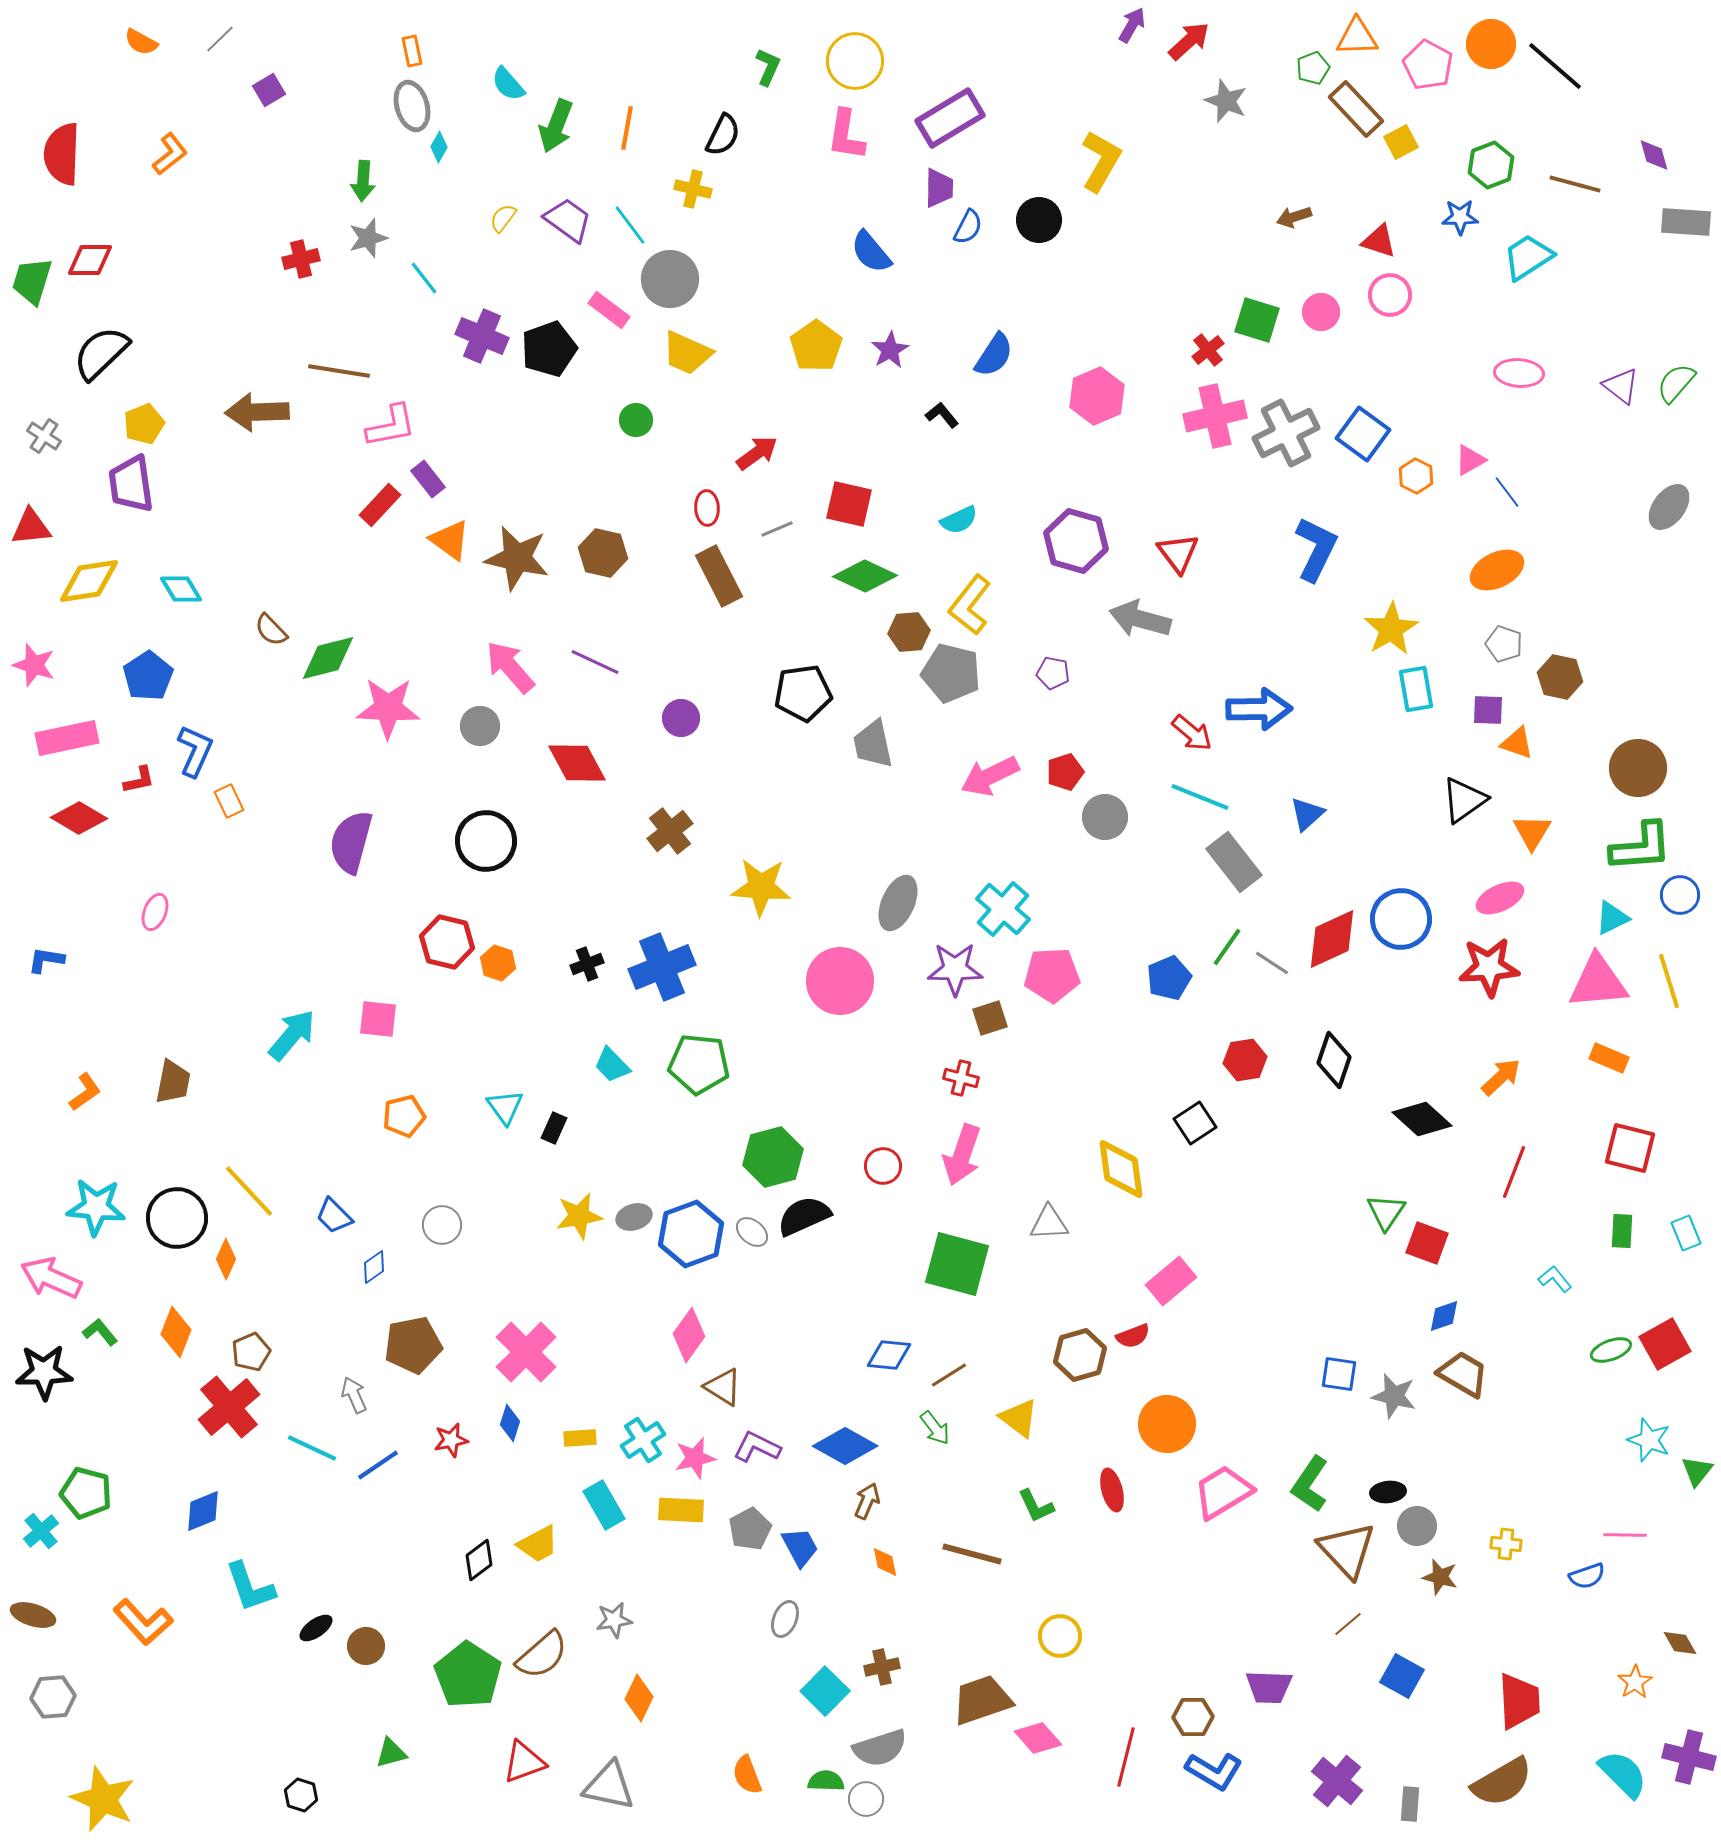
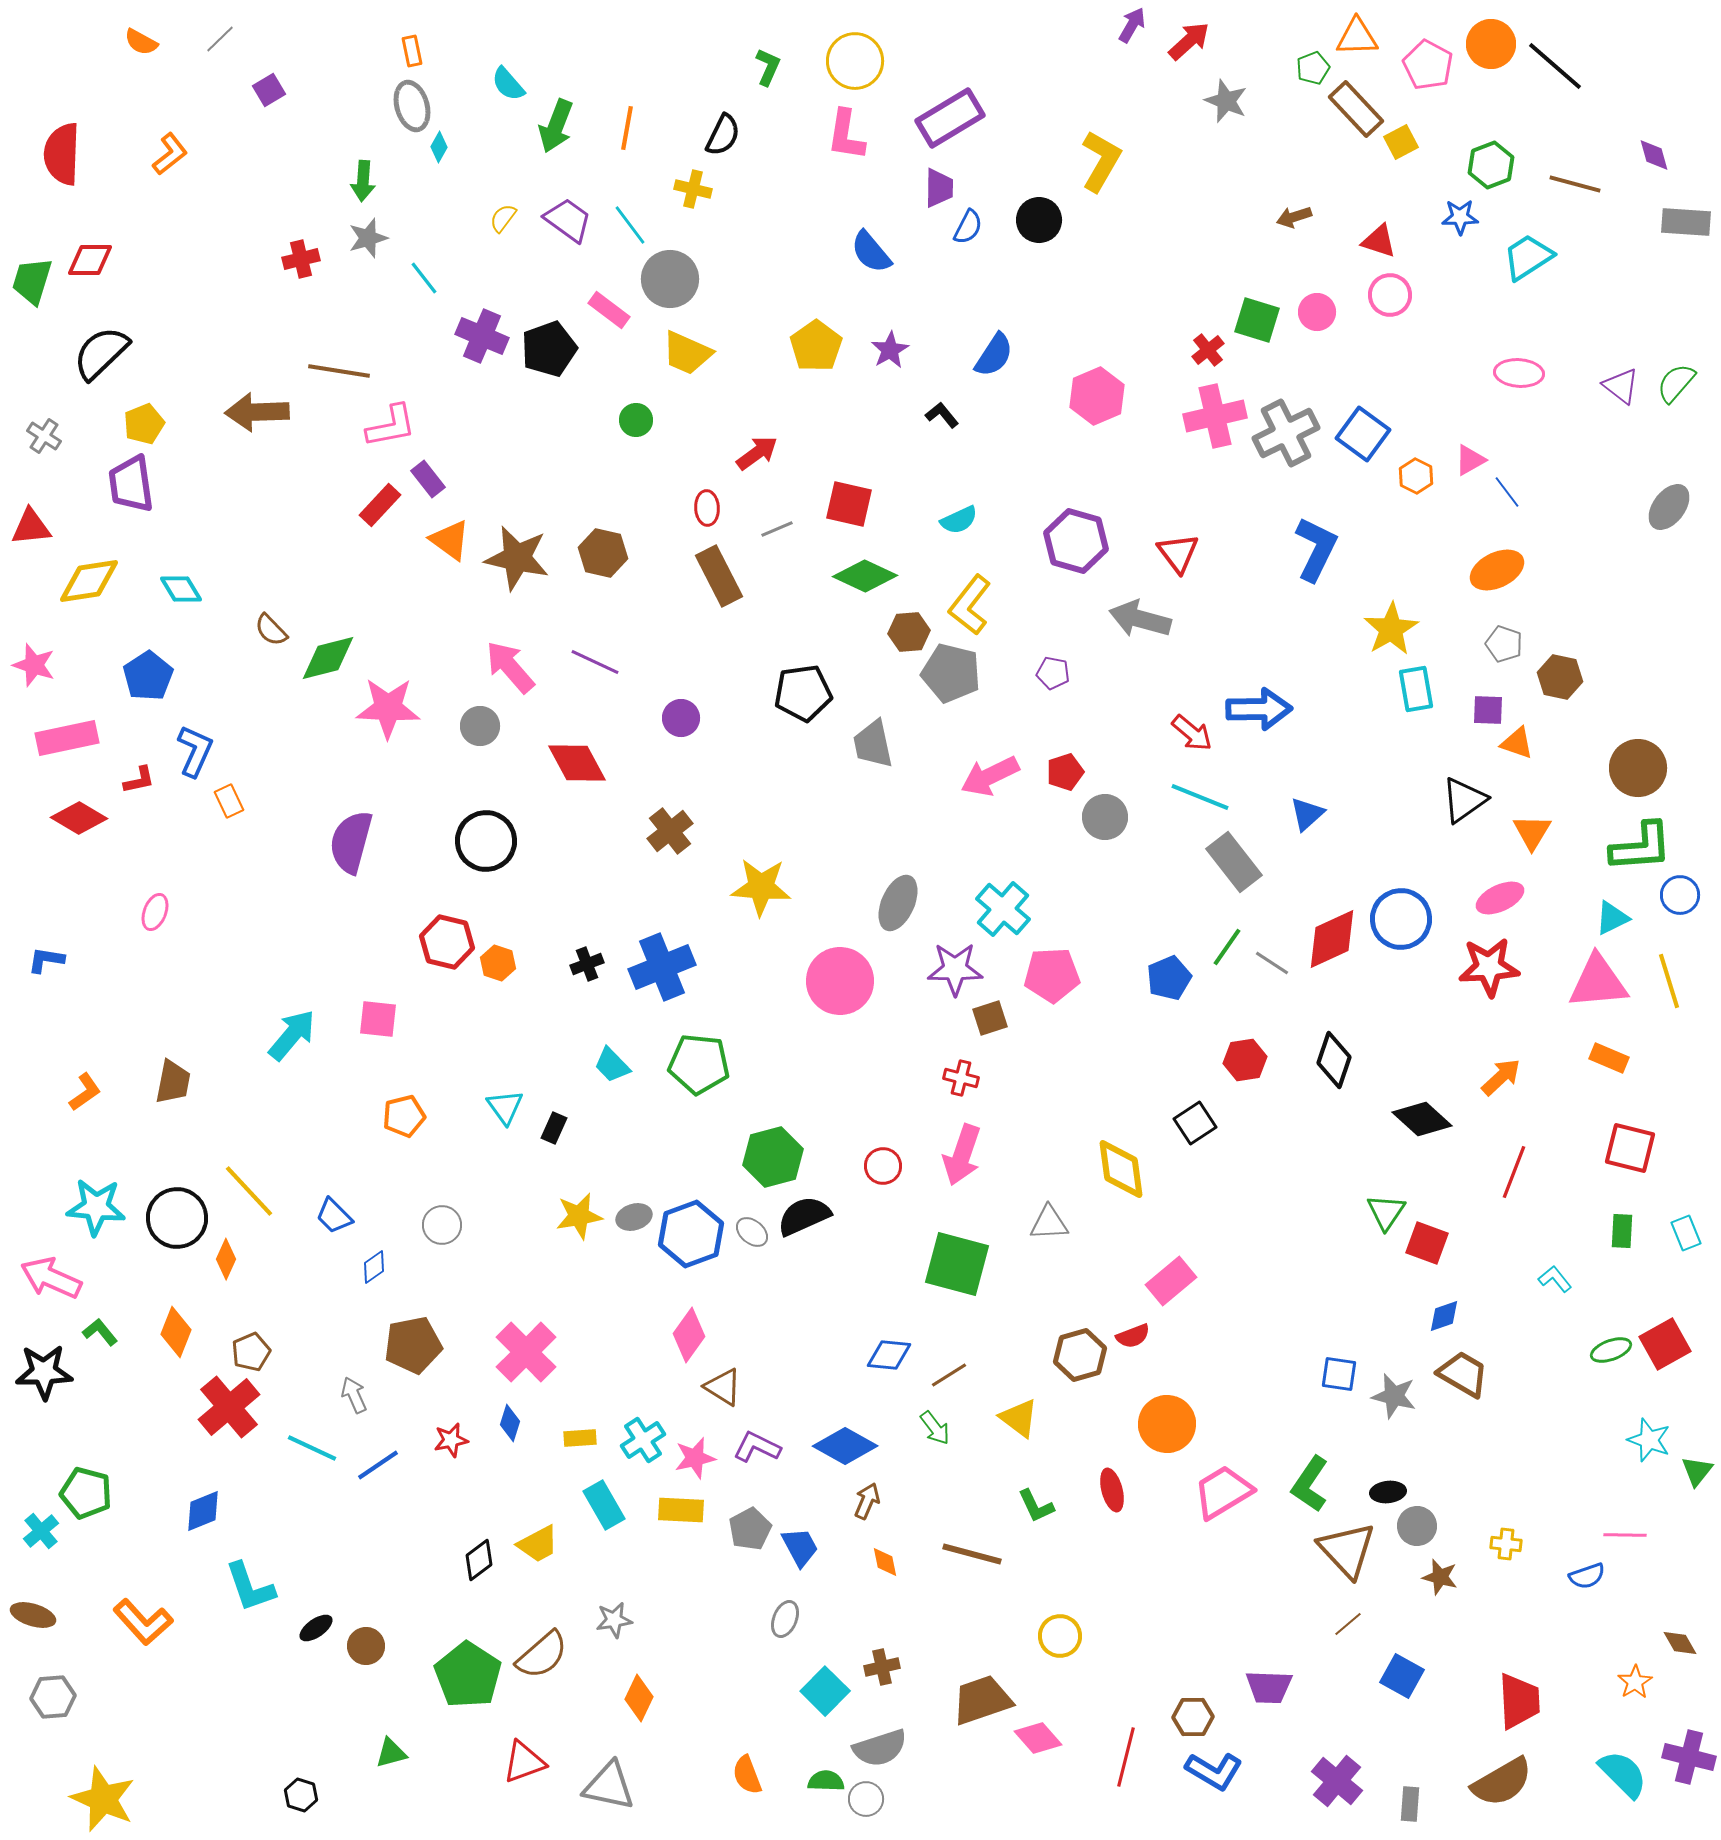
pink circle at (1321, 312): moved 4 px left
